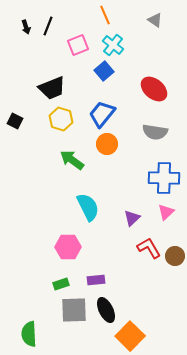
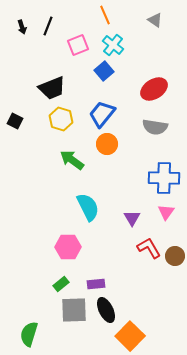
black arrow: moved 4 px left
red ellipse: rotated 72 degrees counterclockwise
gray semicircle: moved 5 px up
pink triangle: rotated 12 degrees counterclockwise
purple triangle: rotated 18 degrees counterclockwise
purple rectangle: moved 4 px down
green rectangle: rotated 21 degrees counterclockwise
green semicircle: rotated 20 degrees clockwise
